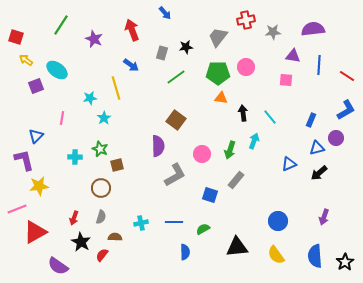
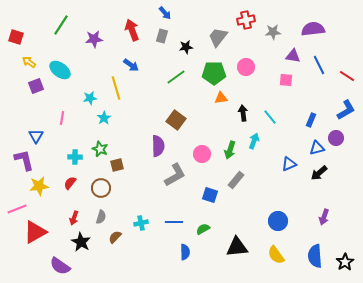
purple star at (94, 39): rotated 30 degrees counterclockwise
gray rectangle at (162, 53): moved 17 px up
yellow arrow at (26, 60): moved 3 px right, 2 px down
blue line at (319, 65): rotated 30 degrees counterclockwise
cyan ellipse at (57, 70): moved 3 px right
green pentagon at (218, 73): moved 4 px left
orange triangle at (221, 98): rotated 16 degrees counterclockwise
blue triangle at (36, 136): rotated 14 degrees counterclockwise
brown semicircle at (115, 237): rotated 48 degrees counterclockwise
red semicircle at (102, 255): moved 32 px left, 72 px up
purple semicircle at (58, 266): moved 2 px right
